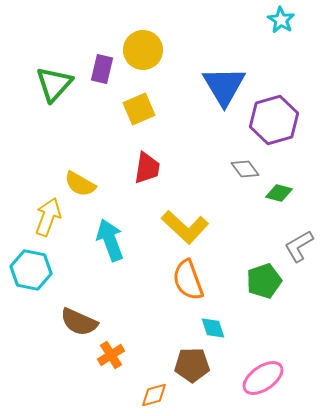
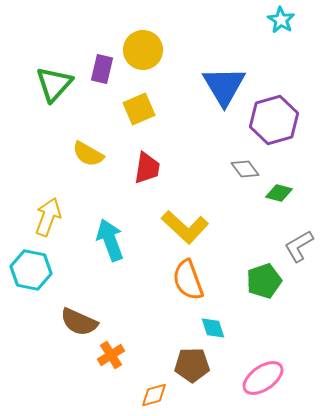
yellow semicircle: moved 8 px right, 30 px up
